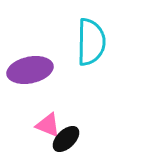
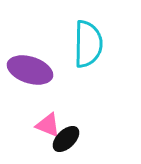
cyan semicircle: moved 3 px left, 2 px down
purple ellipse: rotated 30 degrees clockwise
